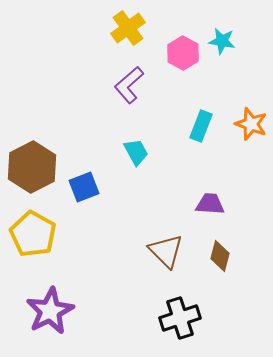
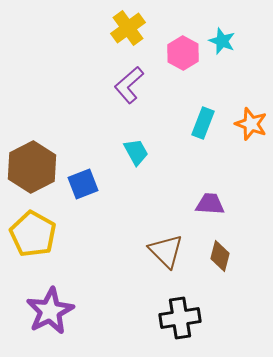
cyan star: rotated 12 degrees clockwise
cyan rectangle: moved 2 px right, 3 px up
blue square: moved 1 px left, 3 px up
black cross: rotated 9 degrees clockwise
